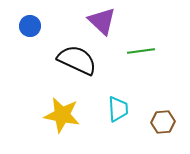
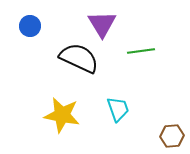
purple triangle: moved 3 px down; rotated 16 degrees clockwise
black semicircle: moved 2 px right, 2 px up
cyan trapezoid: rotated 16 degrees counterclockwise
brown hexagon: moved 9 px right, 14 px down
